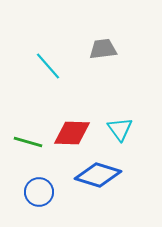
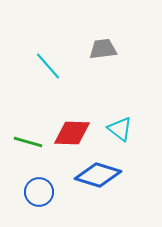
cyan triangle: rotated 16 degrees counterclockwise
